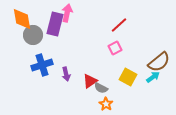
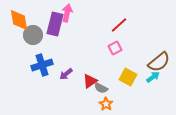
orange diamond: moved 3 px left, 1 px down
purple arrow: rotated 64 degrees clockwise
